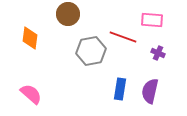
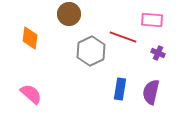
brown circle: moved 1 px right
gray hexagon: rotated 16 degrees counterclockwise
purple semicircle: moved 1 px right, 1 px down
